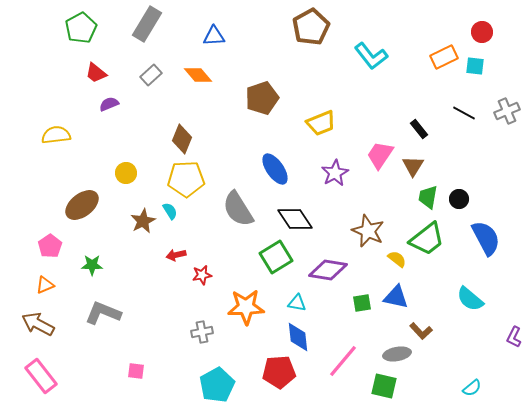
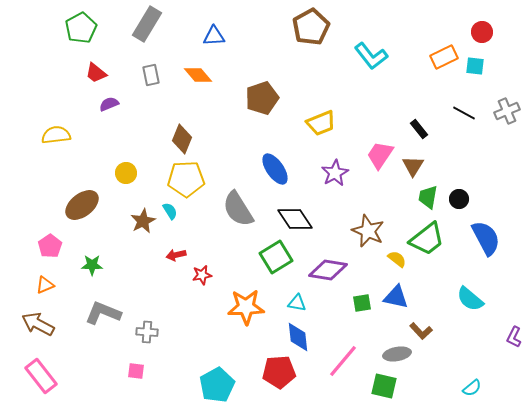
gray rectangle at (151, 75): rotated 60 degrees counterclockwise
gray cross at (202, 332): moved 55 px left; rotated 15 degrees clockwise
